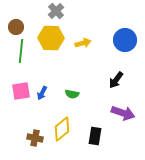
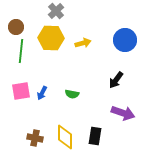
yellow diamond: moved 3 px right, 8 px down; rotated 50 degrees counterclockwise
